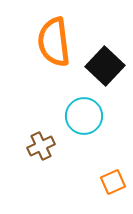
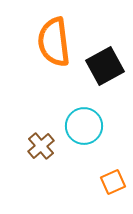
black square: rotated 18 degrees clockwise
cyan circle: moved 10 px down
brown cross: rotated 16 degrees counterclockwise
